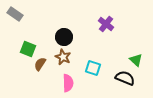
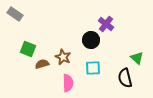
black circle: moved 27 px right, 3 px down
green triangle: moved 1 px right, 2 px up
brown semicircle: moved 2 px right; rotated 40 degrees clockwise
cyan square: rotated 21 degrees counterclockwise
black semicircle: rotated 126 degrees counterclockwise
